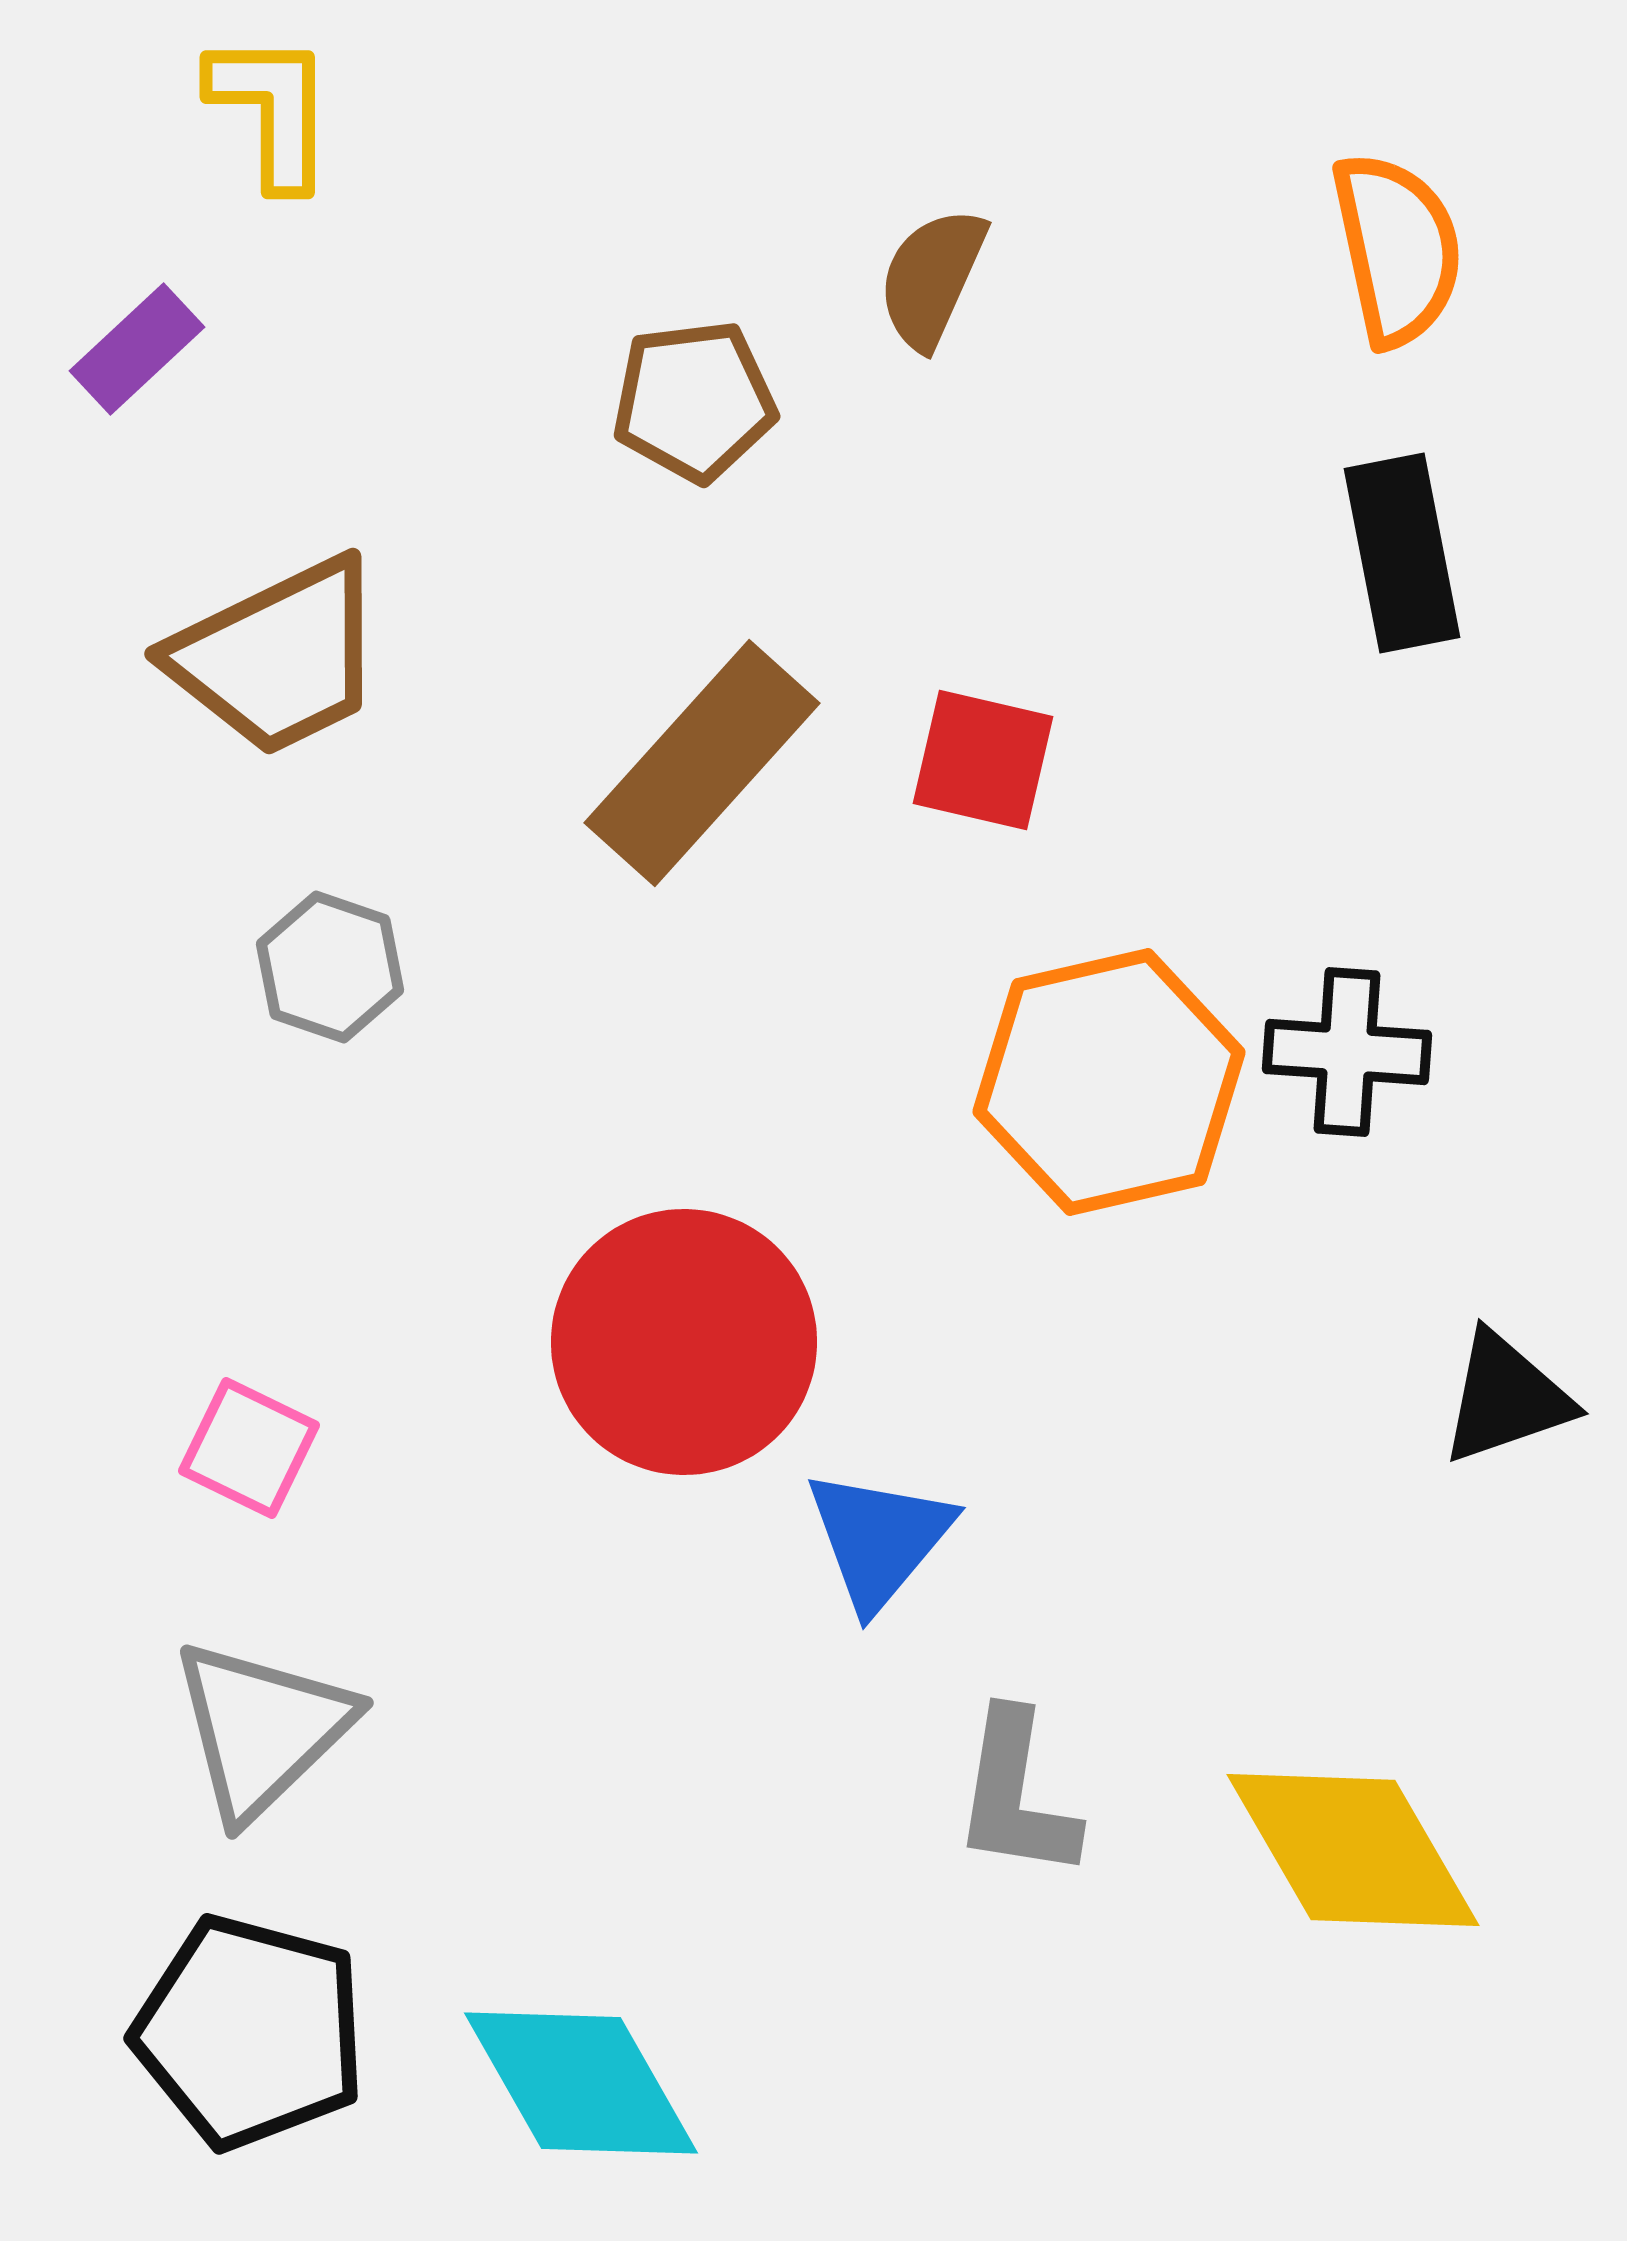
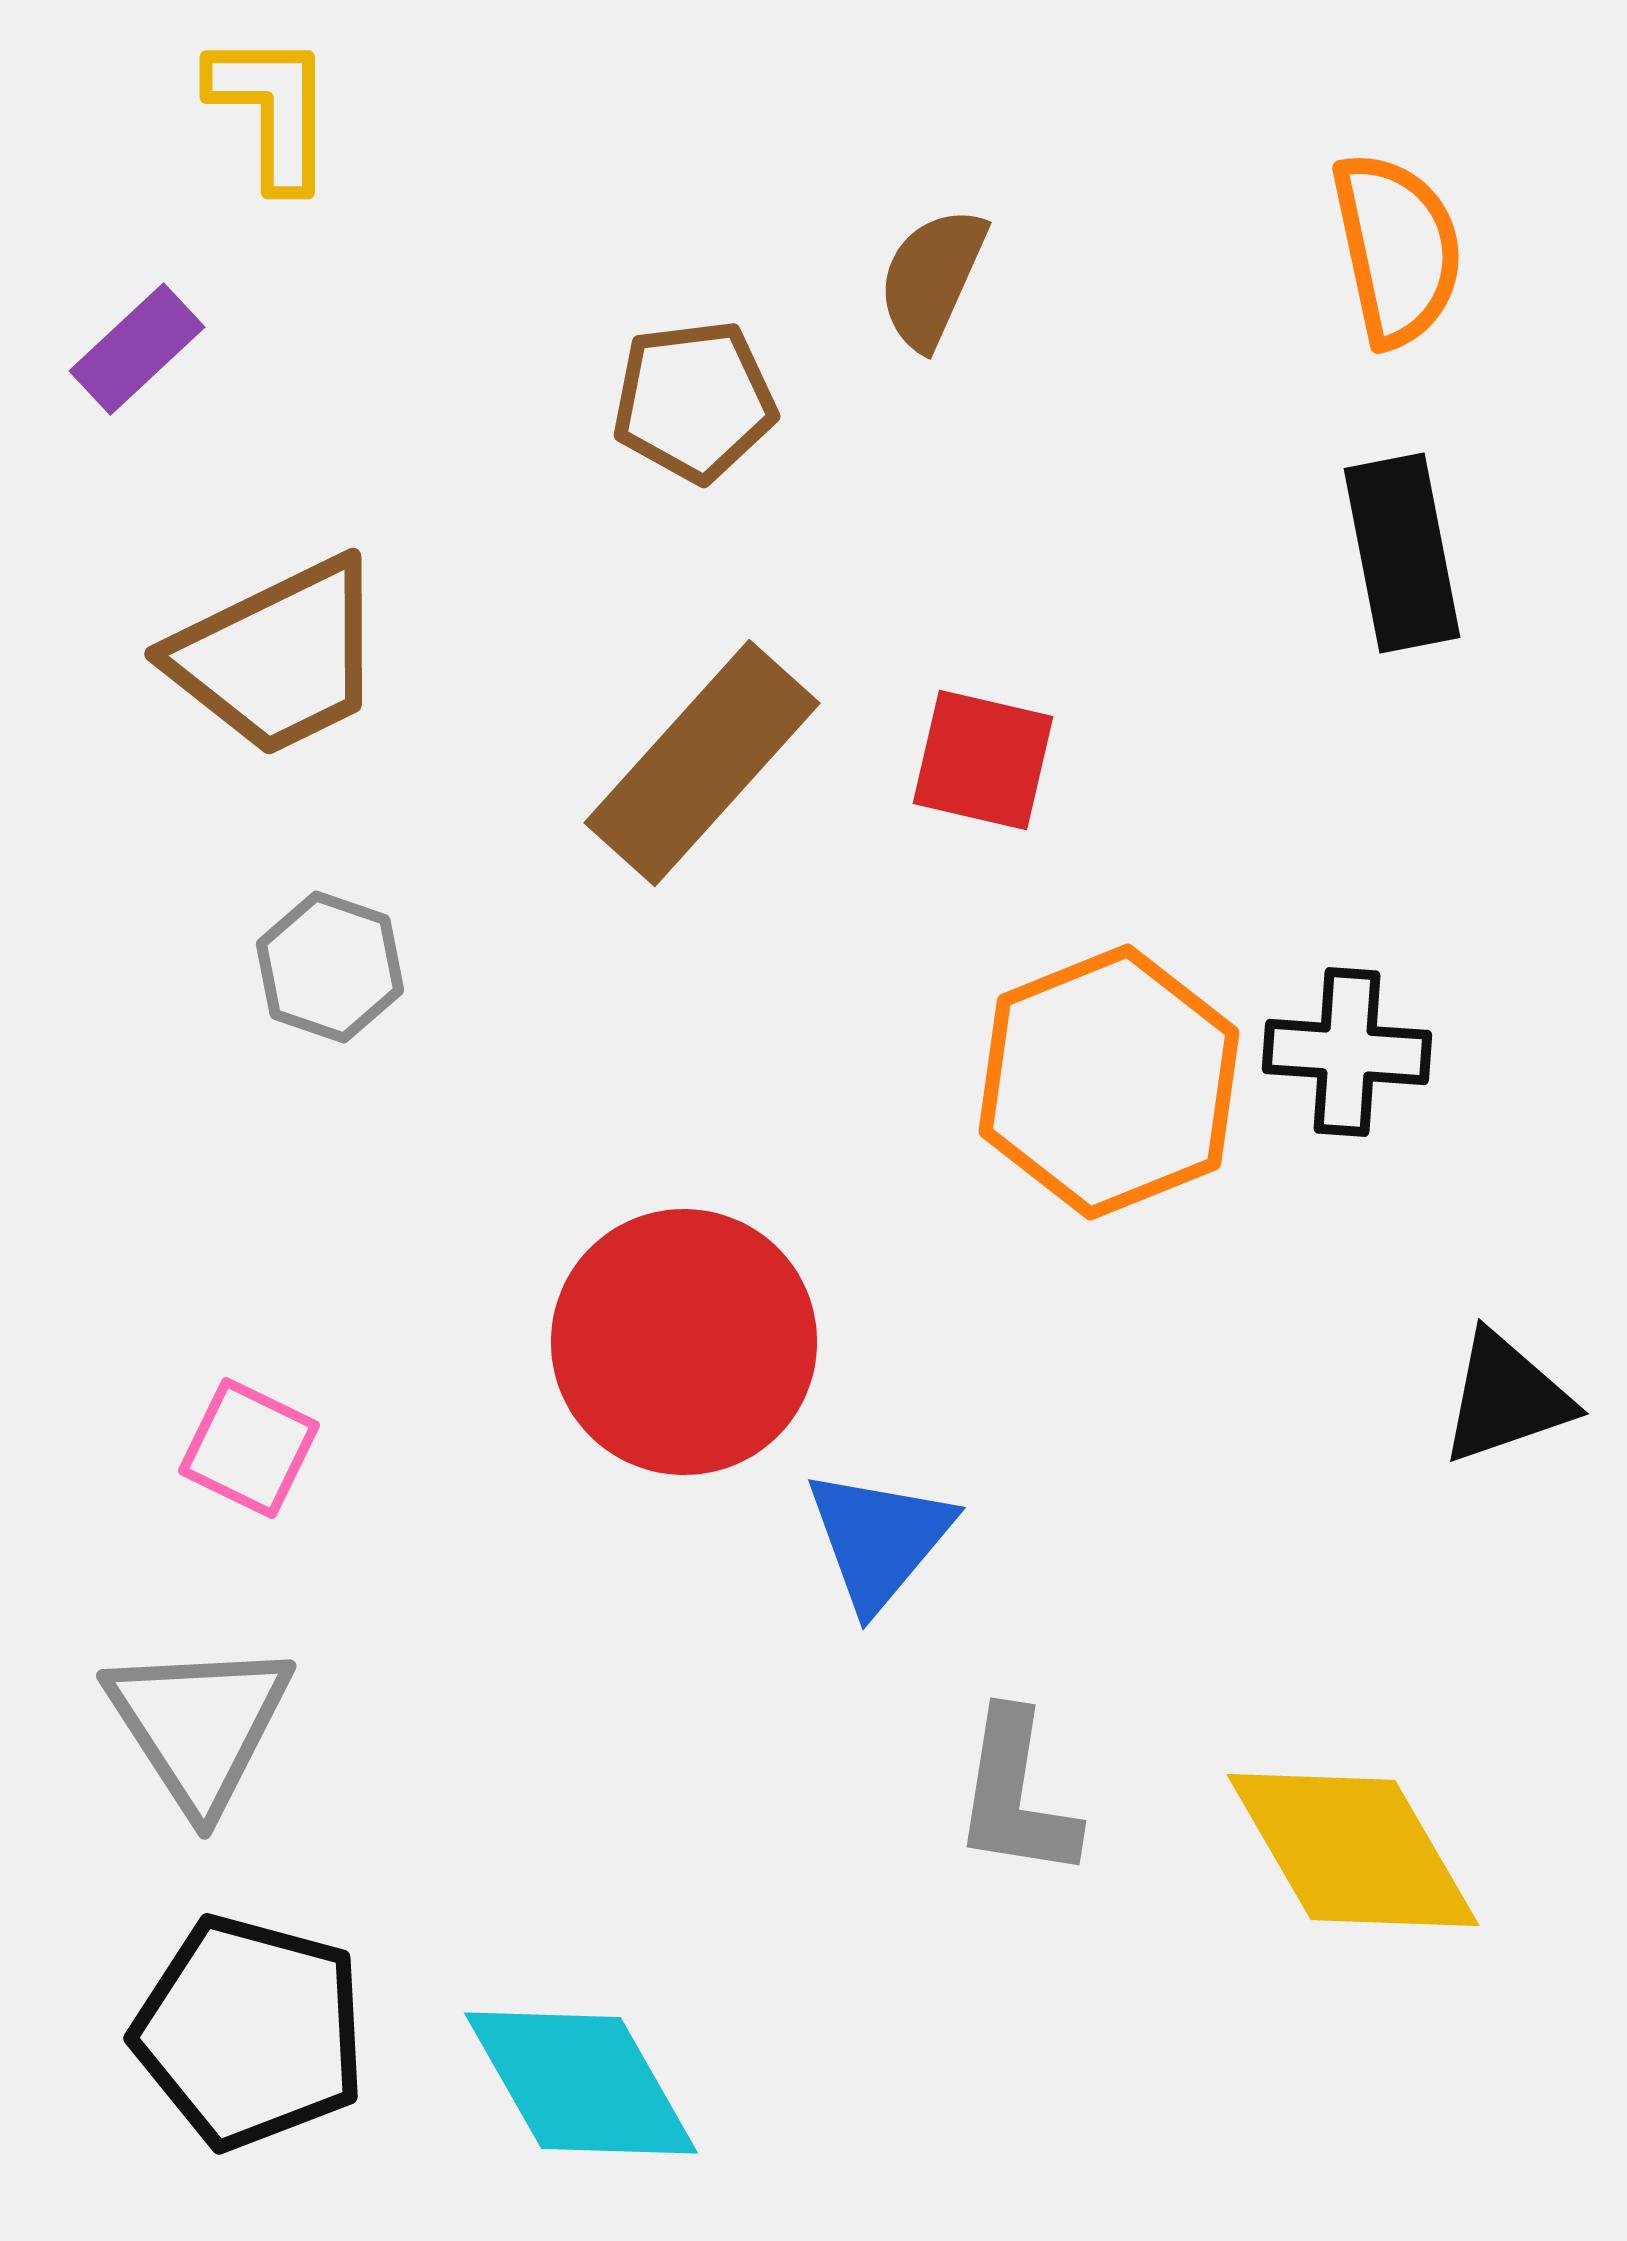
orange hexagon: rotated 9 degrees counterclockwise
gray triangle: moved 63 px left, 4 px up; rotated 19 degrees counterclockwise
